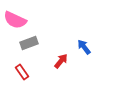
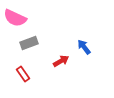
pink semicircle: moved 2 px up
red arrow: rotated 21 degrees clockwise
red rectangle: moved 1 px right, 2 px down
